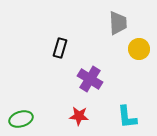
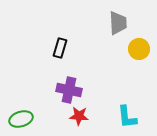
purple cross: moved 21 px left, 11 px down; rotated 20 degrees counterclockwise
